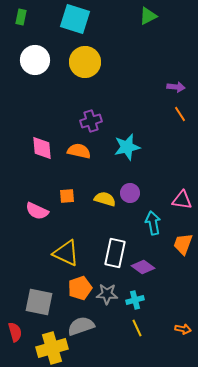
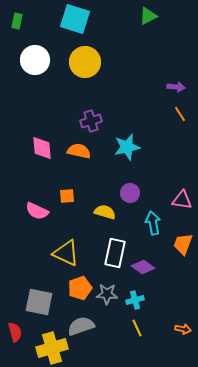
green rectangle: moved 4 px left, 4 px down
yellow semicircle: moved 13 px down
